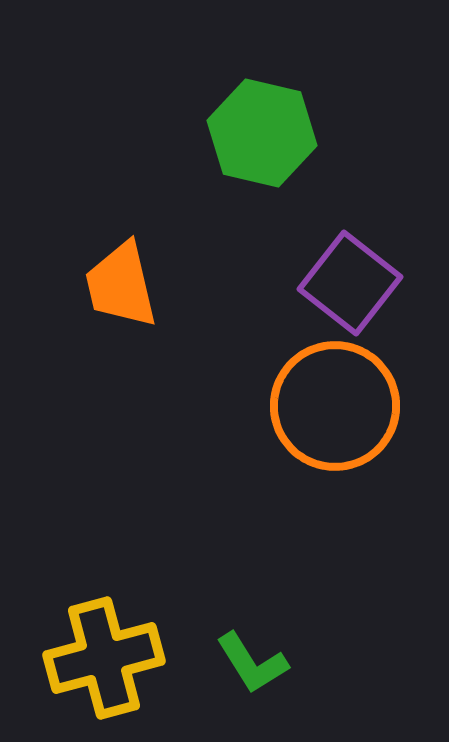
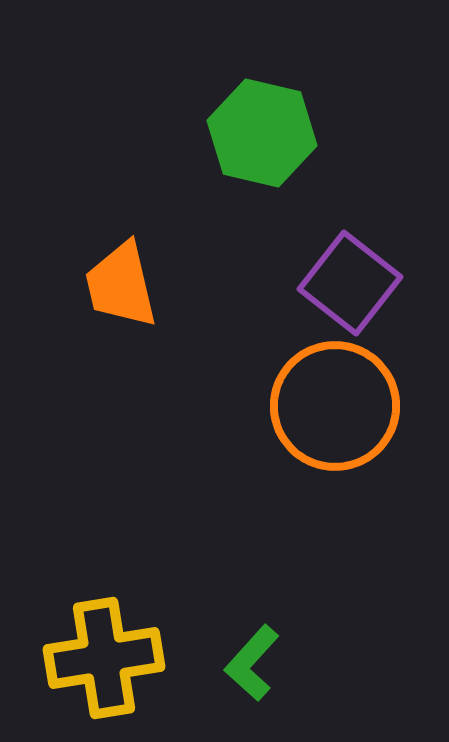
yellow cross: rotated 6 degrees clockwise
green L-shape: rotated 74 degrees clockwise
